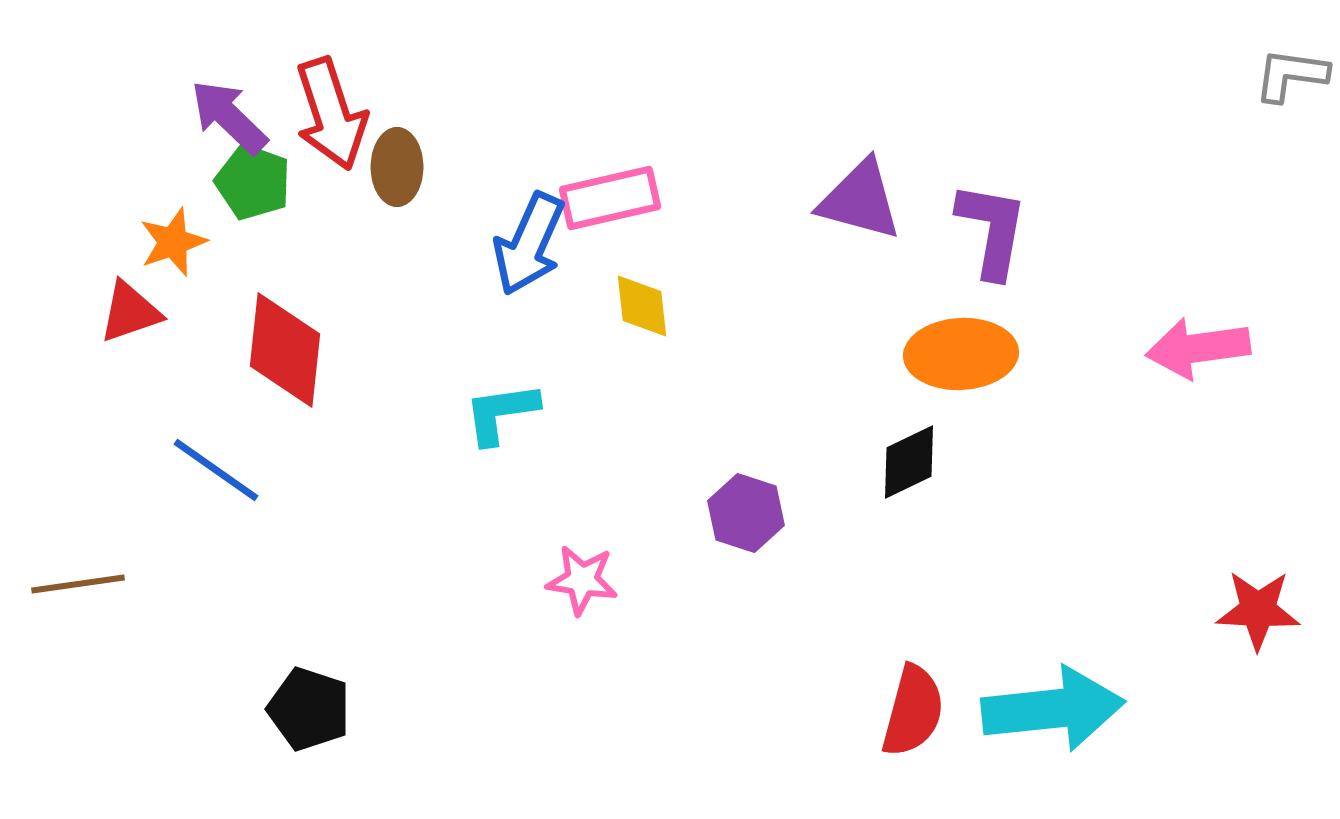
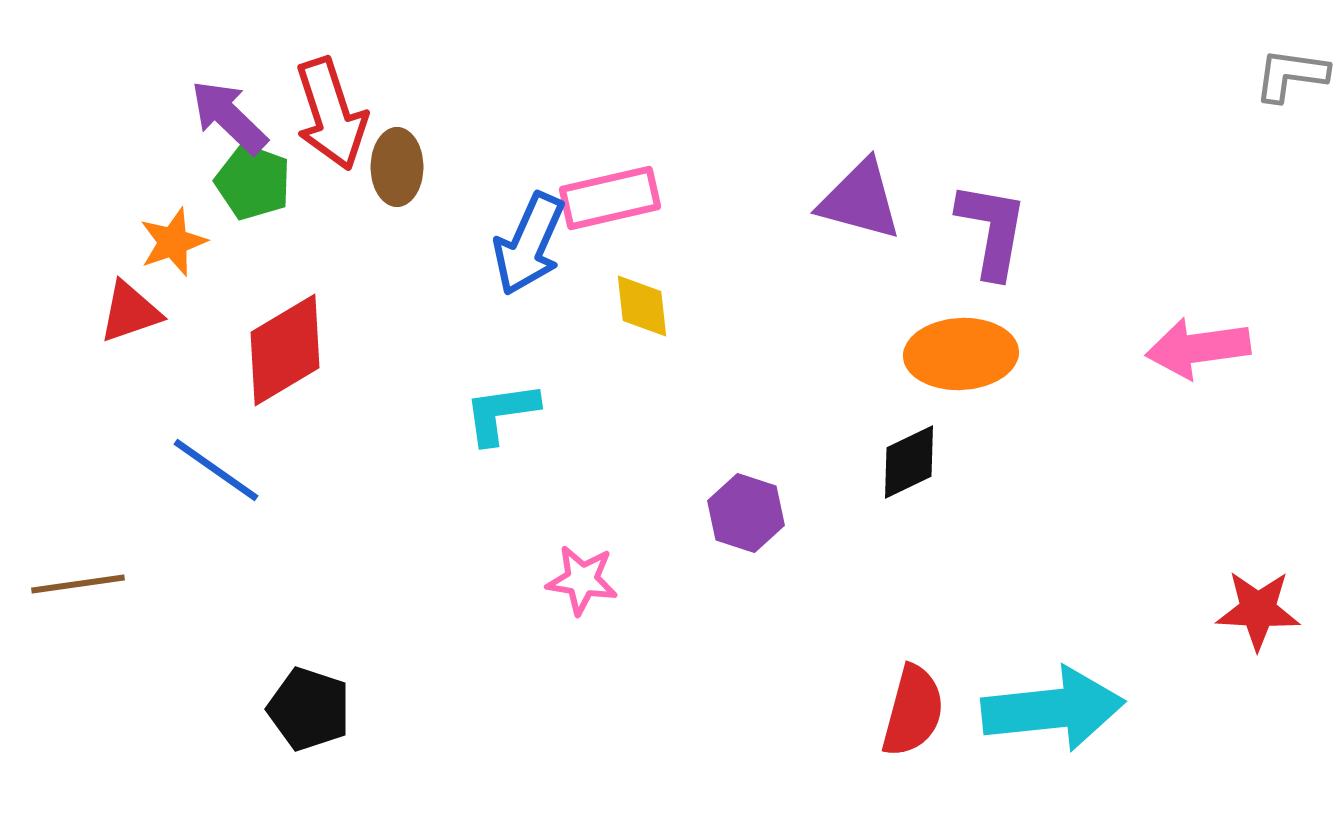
red diamond: rotated 53 degrees clockwise
